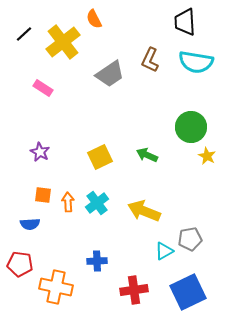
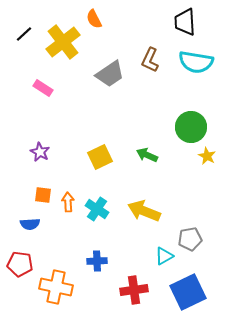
cyan cross: moved 6 px down; rotated 20 degrees counterclockwise
cyan triangle: moved 5 px down
